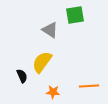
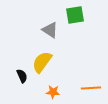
orange line: moved 2 px right, 2 px down
